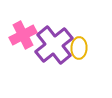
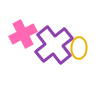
pink cross: moved 1 px up
